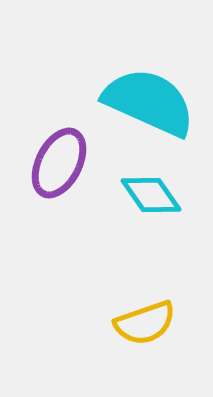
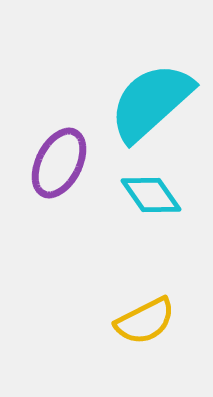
cyan semicircle: moved 2 px right; rotated 66 degrees counterclockwise
yellow semicircle: moved 2 px up; rotated 8 degrees counterclockwise
